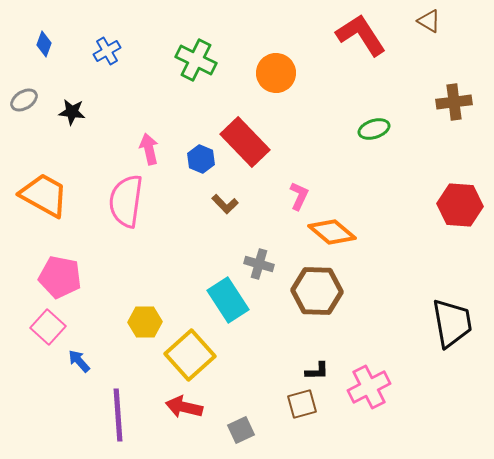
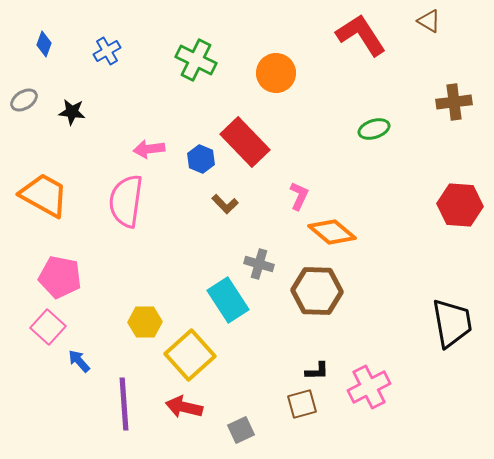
pink arrow: rotated 84 degrees counterclockwise
purple line: moved 6 px right, 11 px up
